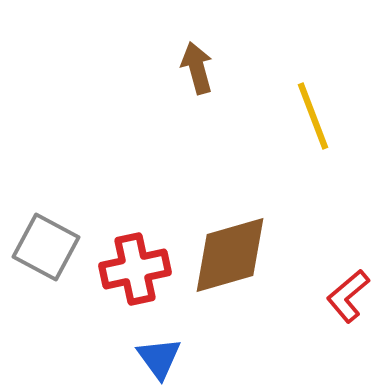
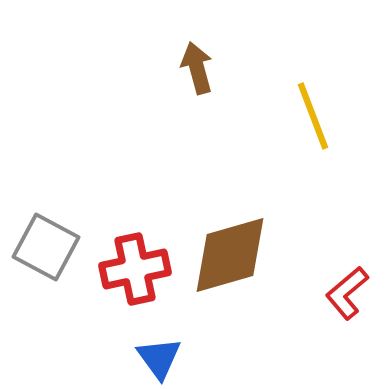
red L-shape: moved 1 px left, 3 px up
